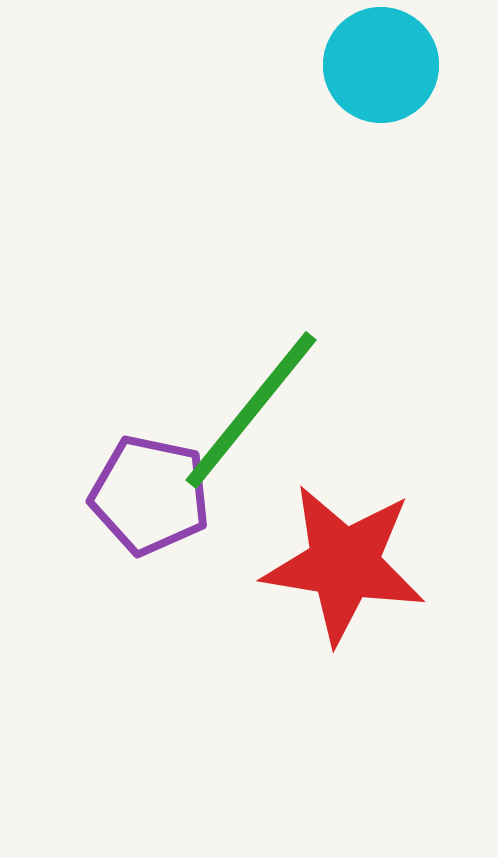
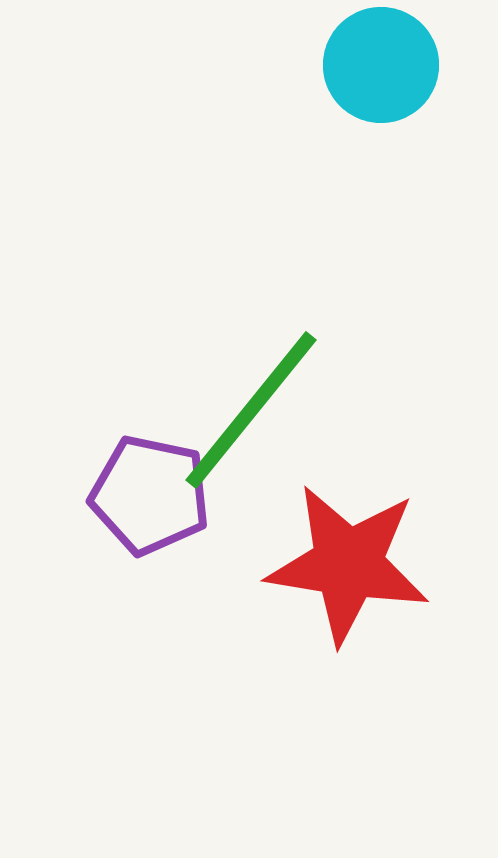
red star: moved 4 px right
